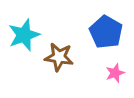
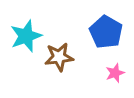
cyan star: moved 2 px right, 1 px down
brown star: rotated 16 degrees counterclockwise
